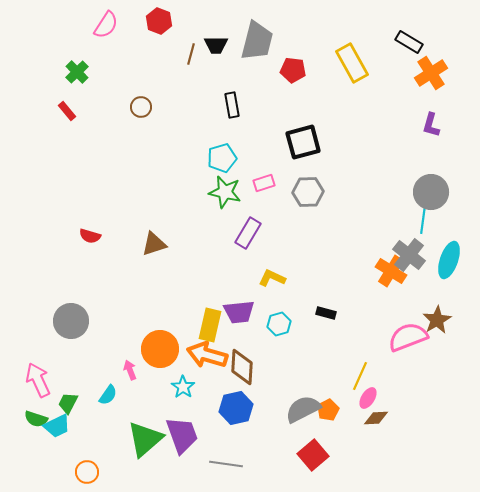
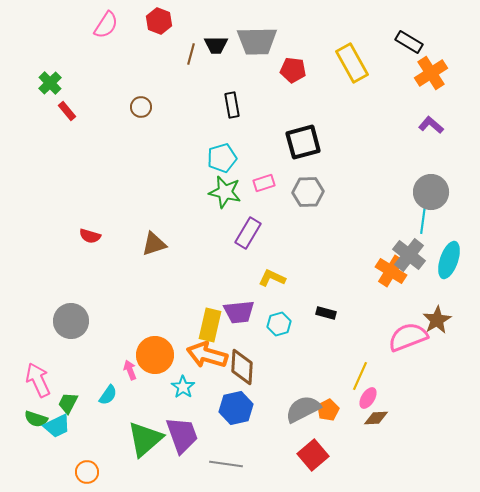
gray trapezoid at (257, 41): rotated 75 degrees clockwise
green cross at (77, 72): moved 27 px left, 11 px down
purple L-shape at (431, 125): rotated 115 degrees clockwise
orange circle at (160, 349): moved 5 px left, 6 px down
